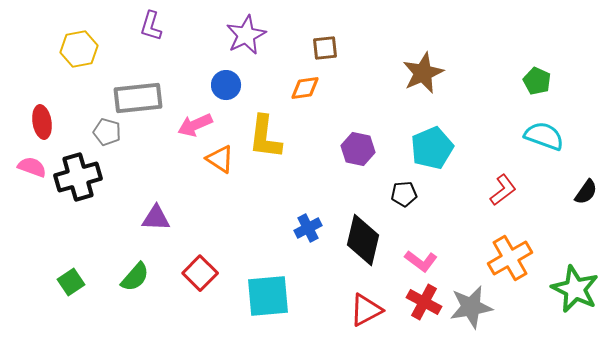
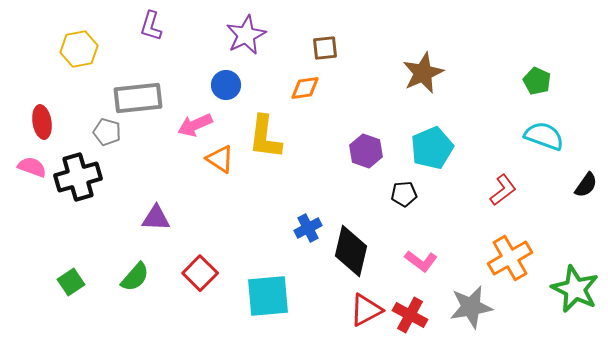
purple hexagon: moved 8 px right, 2 px down; rotated 8 degrees clockwise
black semicircle: moved 7 px up
black diamond: moved 12 px left, 11 px down
red cross: moved 14 px left, 13 px down
